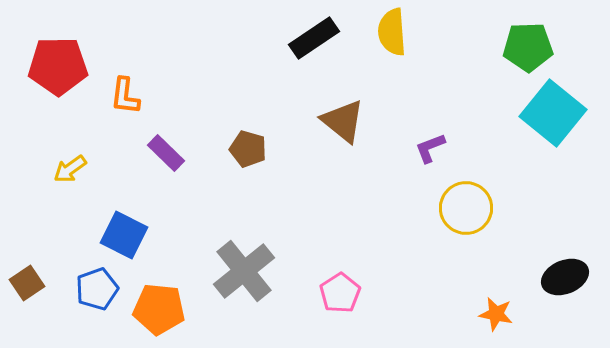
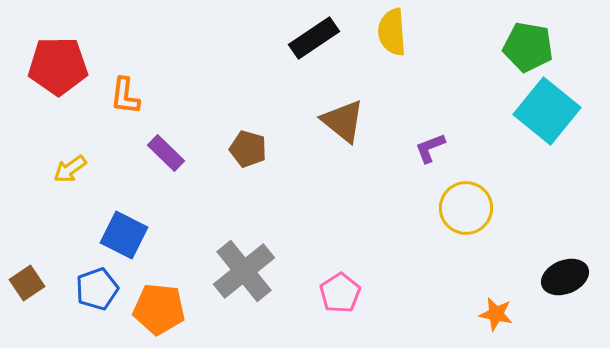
green pentagon: rotated 12 degrees clockwise
cyan square: moved 6 px left, 2 px up
